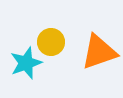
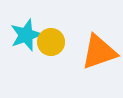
cyan star: moved 28 px up
